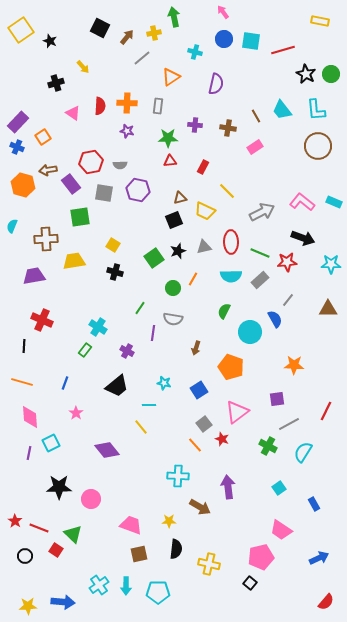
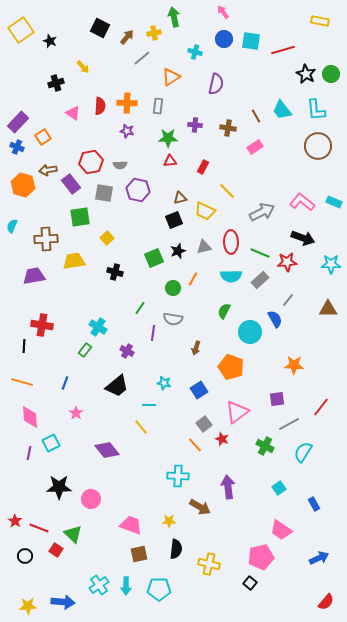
yellow square at (113, 245): moved 6 px left, 7 px up; rotated 16 degrees clockwise
green square at (154, 258): rotated 12 degrees clockwise
red cross at (42, 320): moved 5 px down; rotated 15 degrees counterclockwise
red line at (326, 411): moved 5 px left, 4 px up; rotated 12 degrees clockwise
green cross at (268, 446): moved 3 px left
cyan pentagon at (158, 592): moved 1 px right, 3 px up
